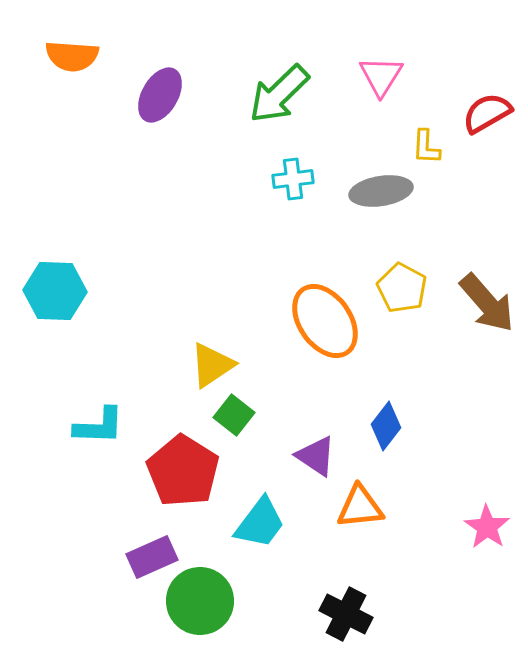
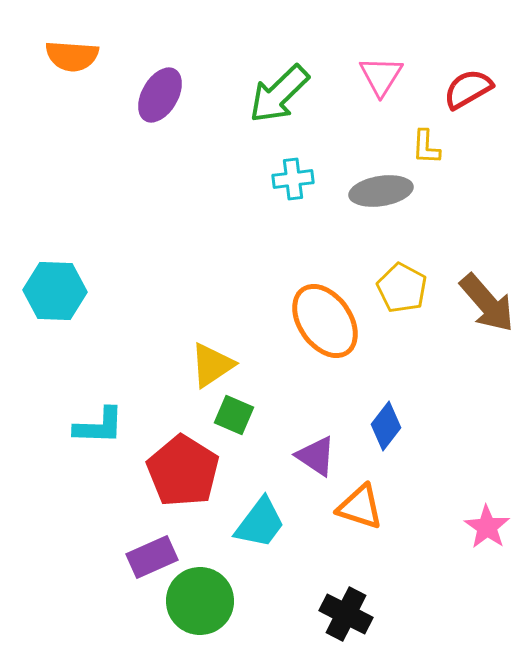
red semicircle: moved 19 px left, 24 px up
green square: rotated 15 degrees counterclockwise
orange triangle: rotated 24 degrees clockwise
